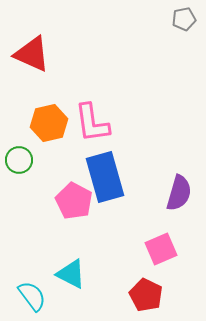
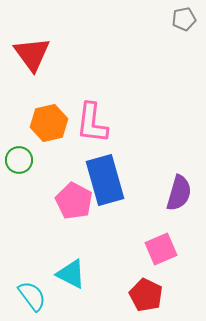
red triangle: rotated 30 degrees clockwise
pink L-shape: rotated 15 degrees clockwise
blue rectangle: moved 3 px down
